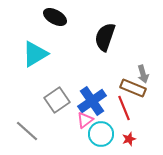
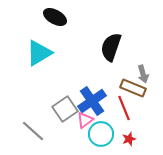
black semicircle: moved 6 px right, 10 px down
cyan triangle: moved 4 px right, 1 px up
gray square: moved 8 px right, 9 px down
gray line: moved 6 px right
